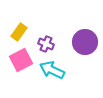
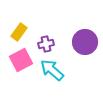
purple cross: rotated 35 degrees counterclockwise
cyan arrow: rotated 15 degrees clockwise
